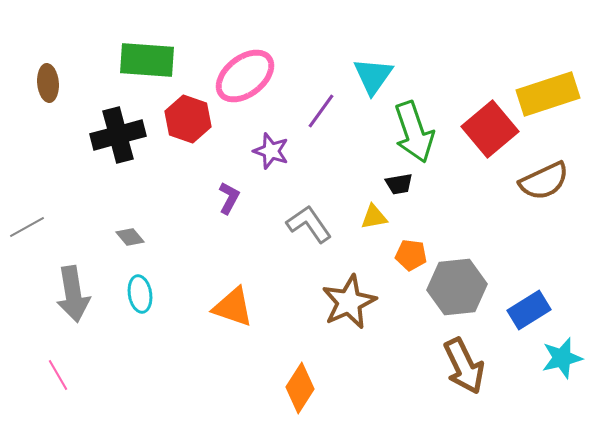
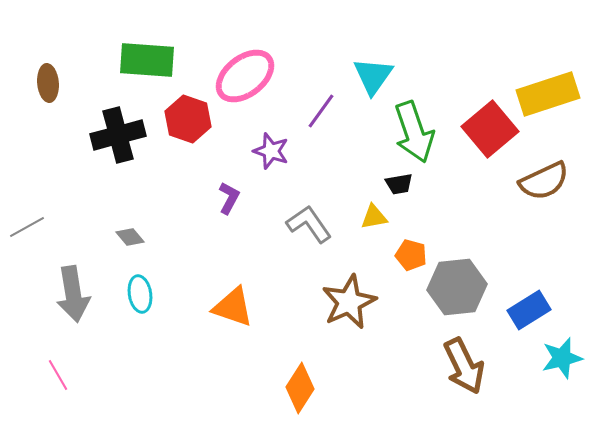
orange pentagon: rotated 8 degrees clockwise
